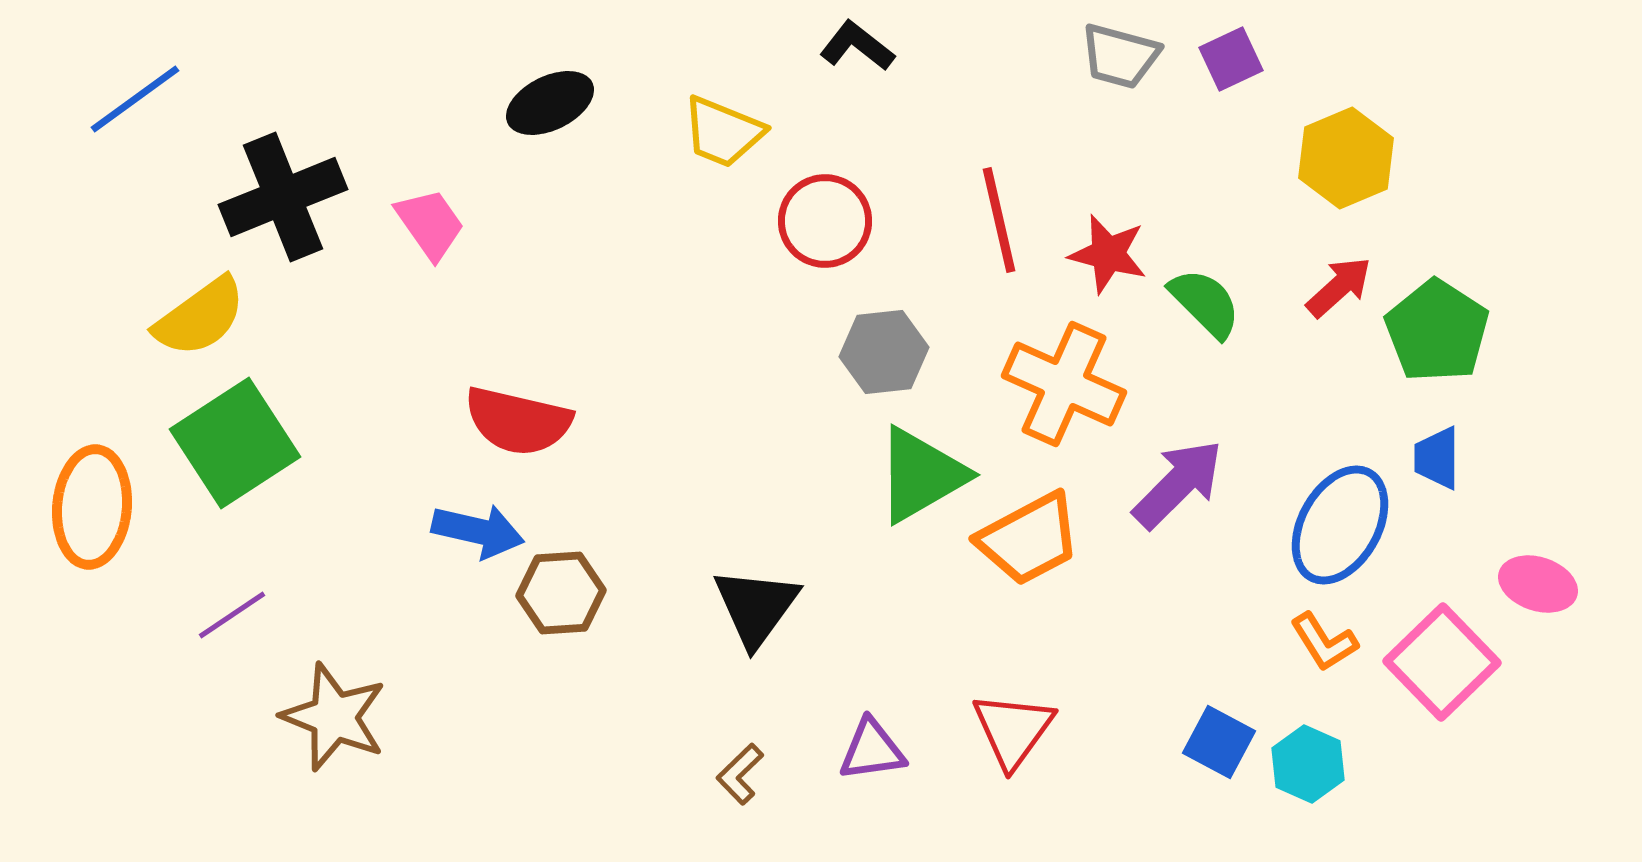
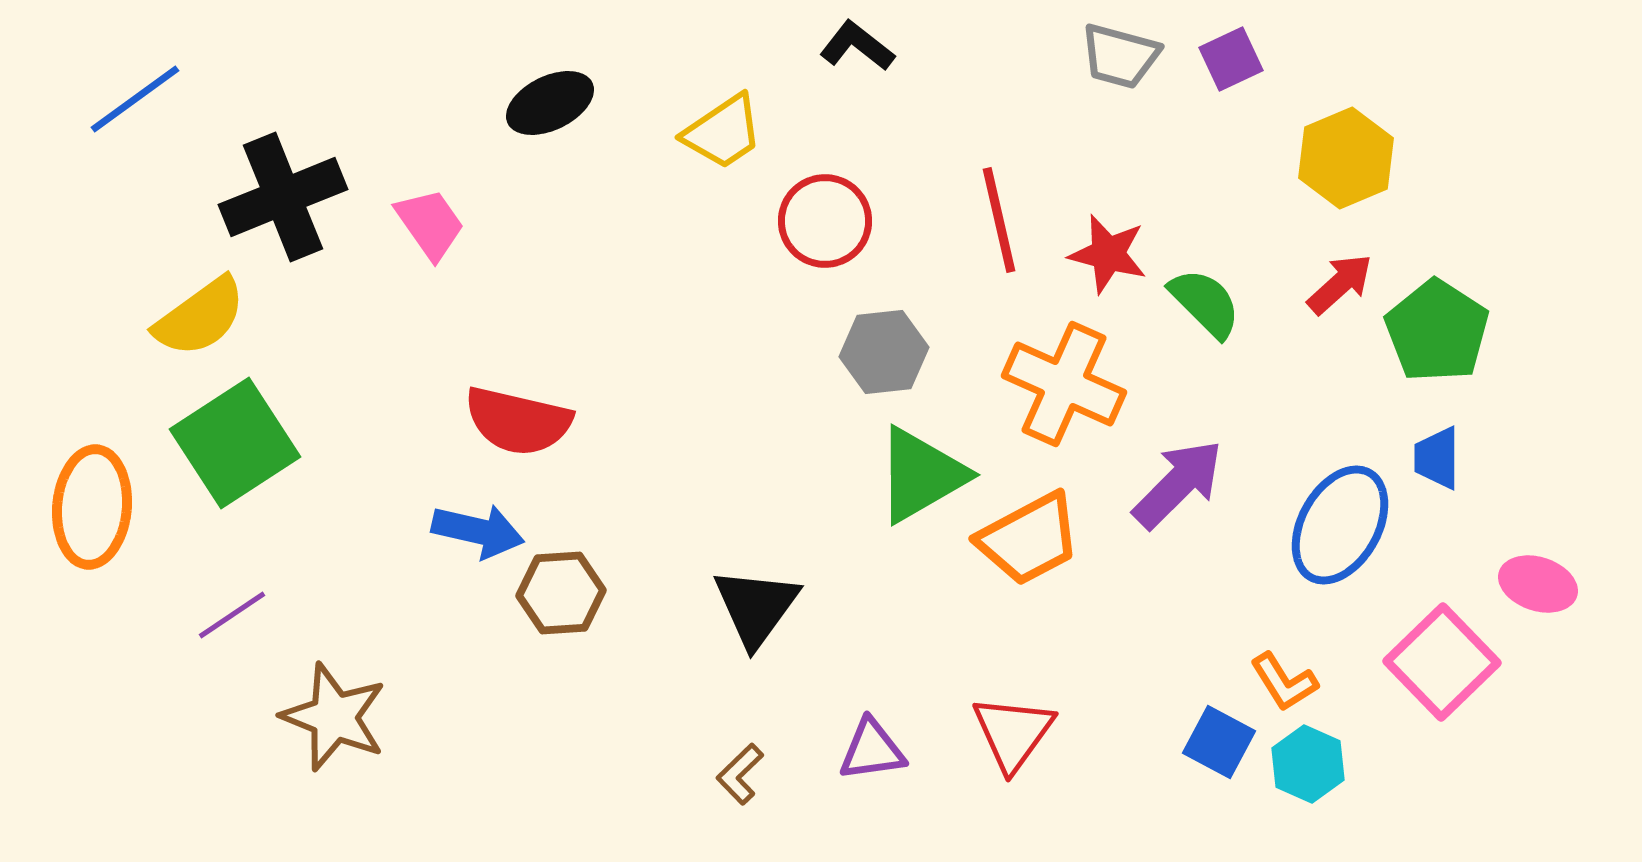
yellow trapezoid: rotated 56 degrees counterclockwise
red arrow: moved 1 px right, 3 px up
orange L-shape: moved 40 px left, 40 px down
red triangle: moved 3 px down
